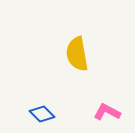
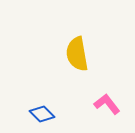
pink L-shape: moved 8 px up; rotated 24 degrees clockwise
